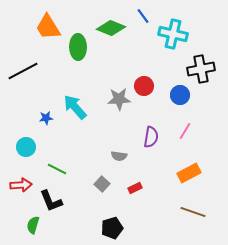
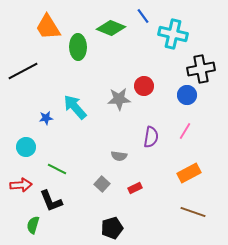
blue circle: moved 7 px right
